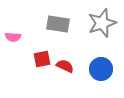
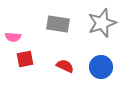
red square: moved 17 px left
blue circle: moved 2 px up
